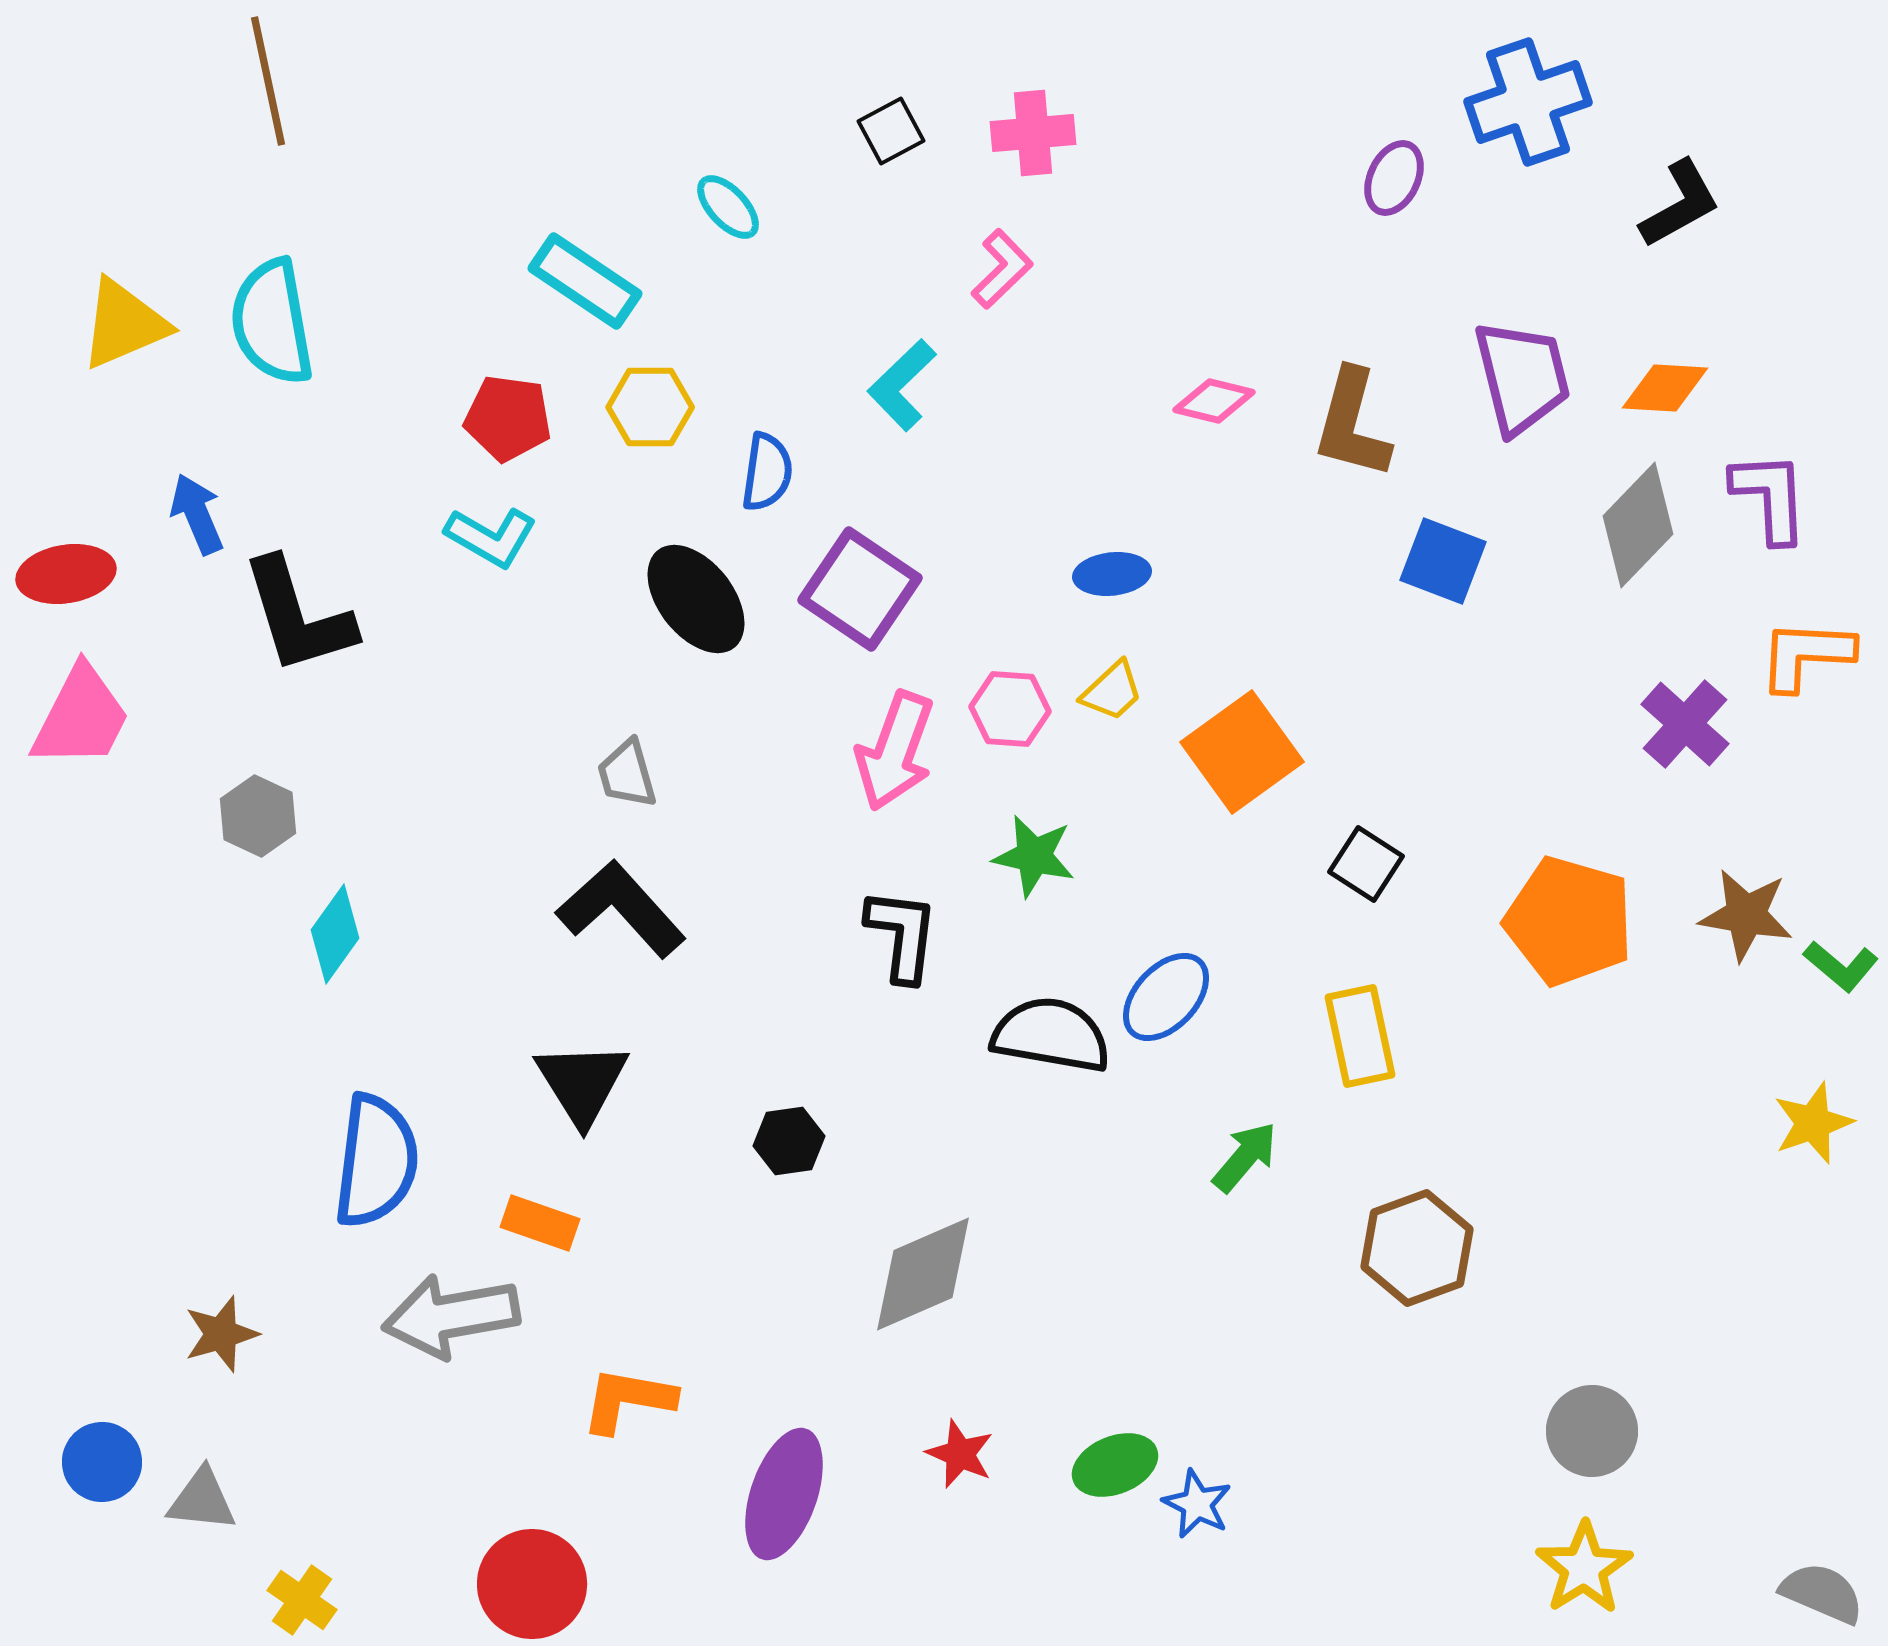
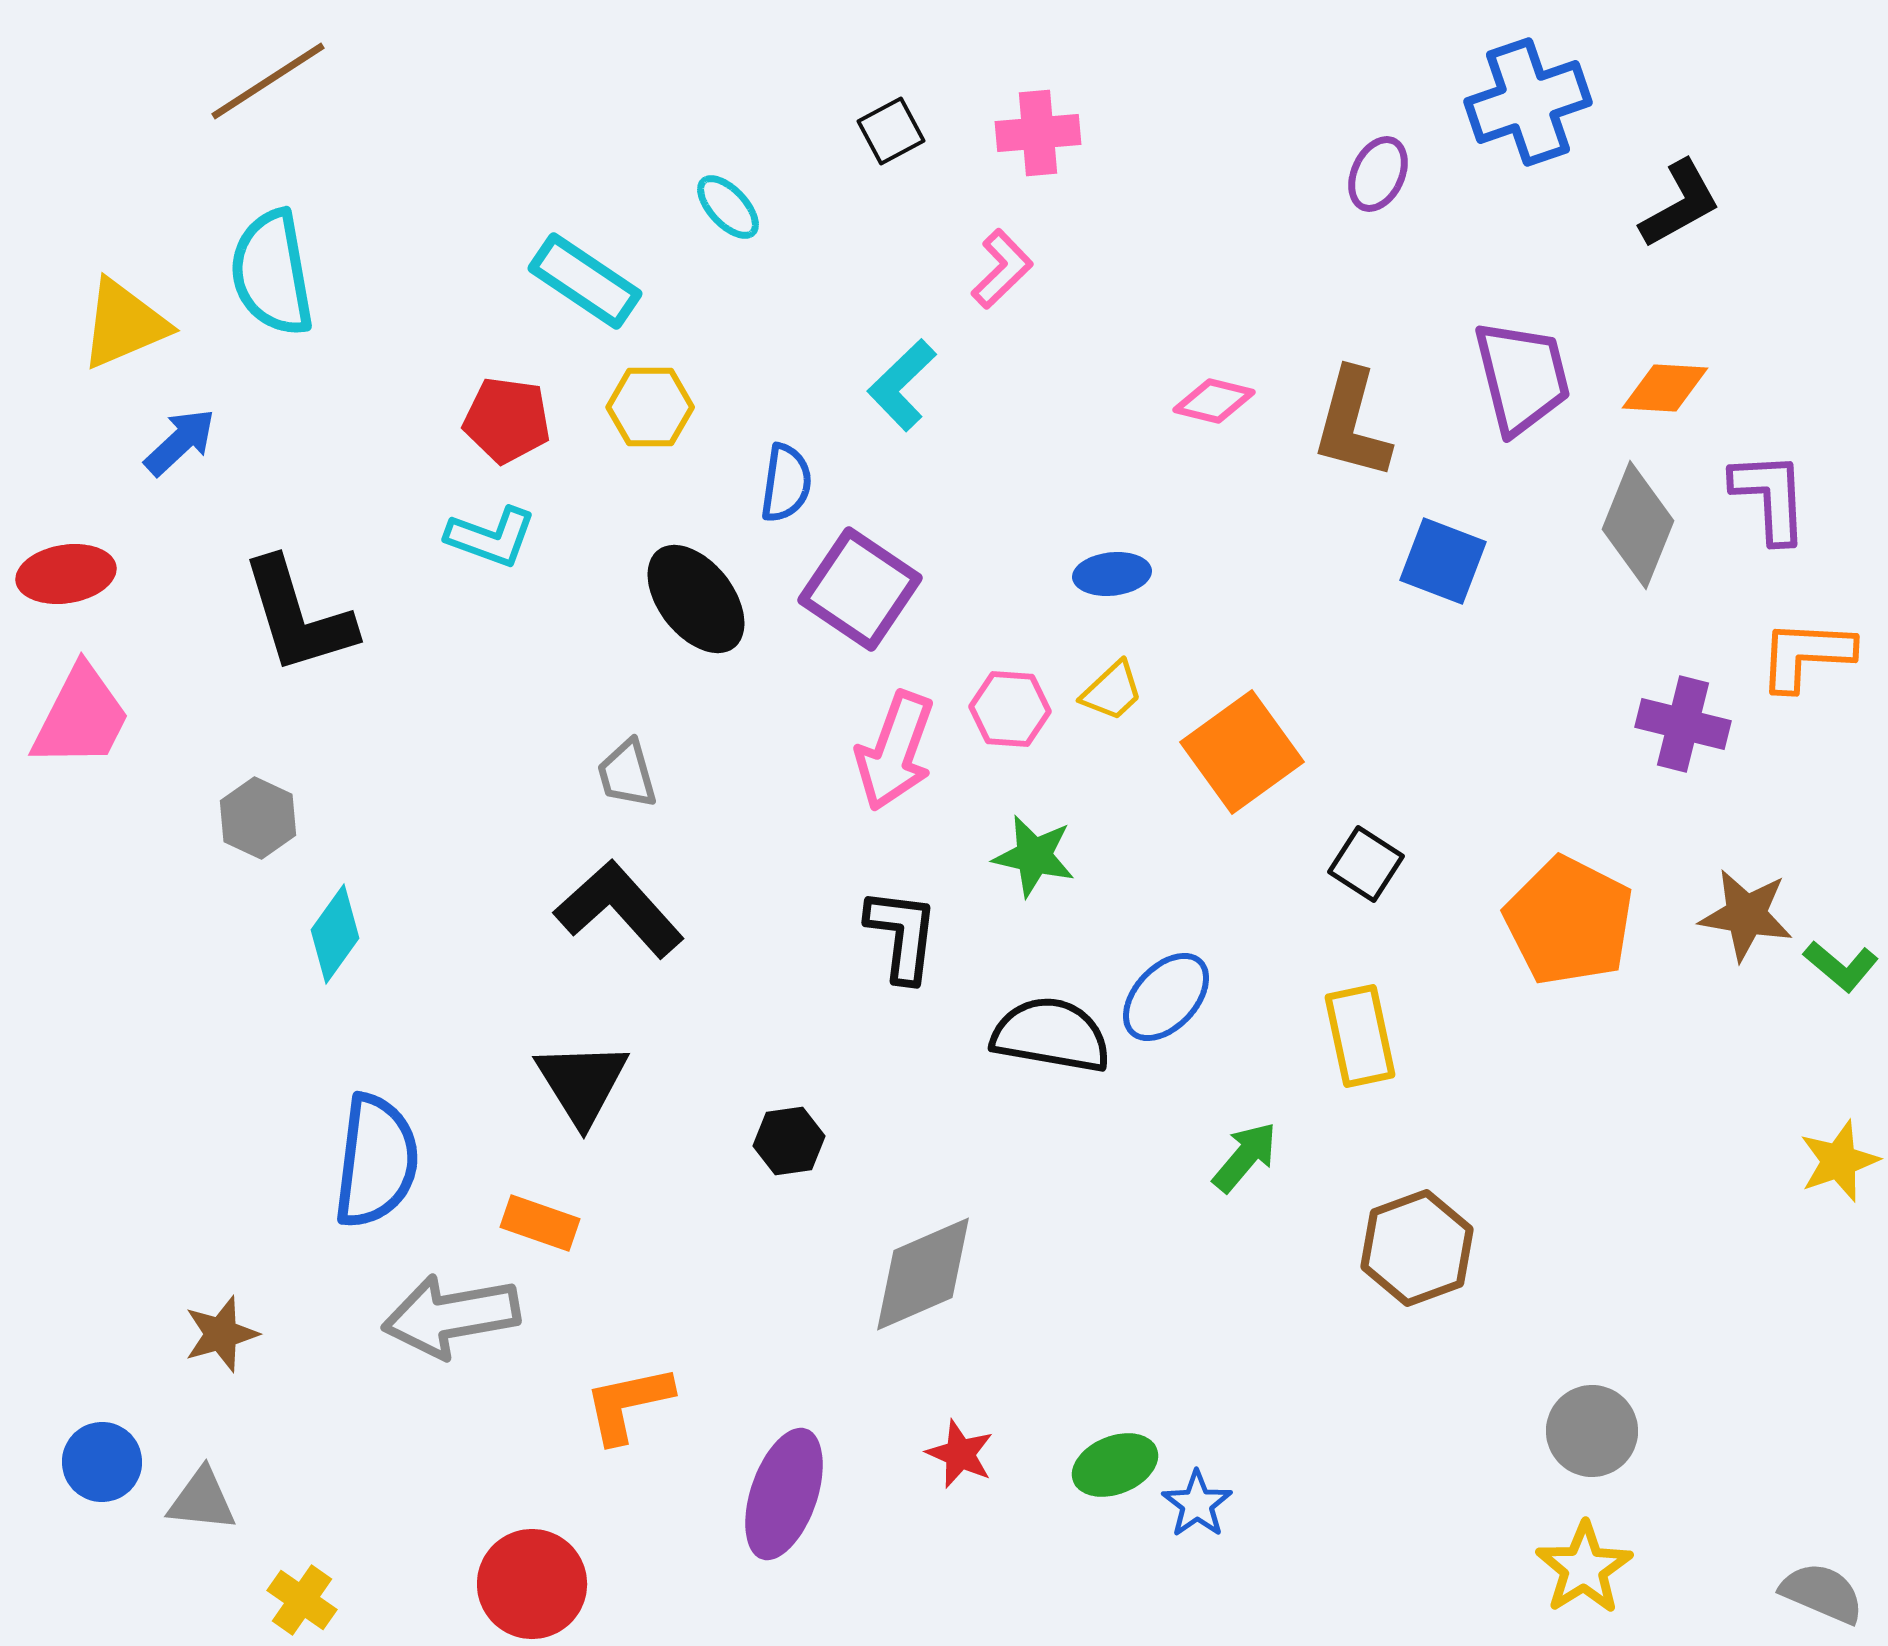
brown line at (268, 81): rotated 69 degrees clockwise
pink cross at (1033, 133): moved 5 px right
purple ellipse at (1394, 178): moved 16 px left, 4 px up
cyan semicircle at (272, 322): moved 49 px up
red pentagon at (508, 418): moved 1 px left, 2 px down
blue semicircle at (767, 472): moved 19 px right, 11 px down
blue arrow at (197, 514): moved 17 px left, 72 px up; rotated 70 degrees clockwise
gray diamond at (1638, 525): rotated 22 degrees counterclockwise
cyan L-shape at (491, 537): rotated 10 degrees counterclockwise
purple cross at (1685, 724): moved 2 px left; rotated 28 degrees counterclockwise
gray hexagon at (258, 816): moved 2 px down
black L-shape at (621, 909): moved 2 px left
orange pentagon at (1569, 921): rotated 11 degrees clockwise
yellow star at (1813, 1123): moved 26 px right, 38 px down
orange L-shape at (628, 1400): moved 4 px down; rotated 22 degrees counterclockwise
blue star at (1197, 1504): rotated 10 degrees clockwise
